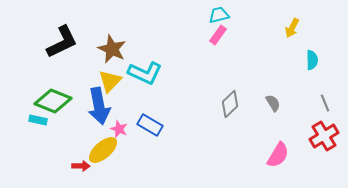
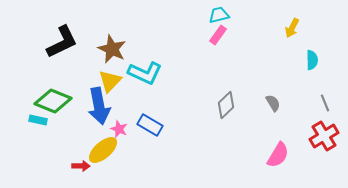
gray diamond: moved 4 px left, 1 px down
